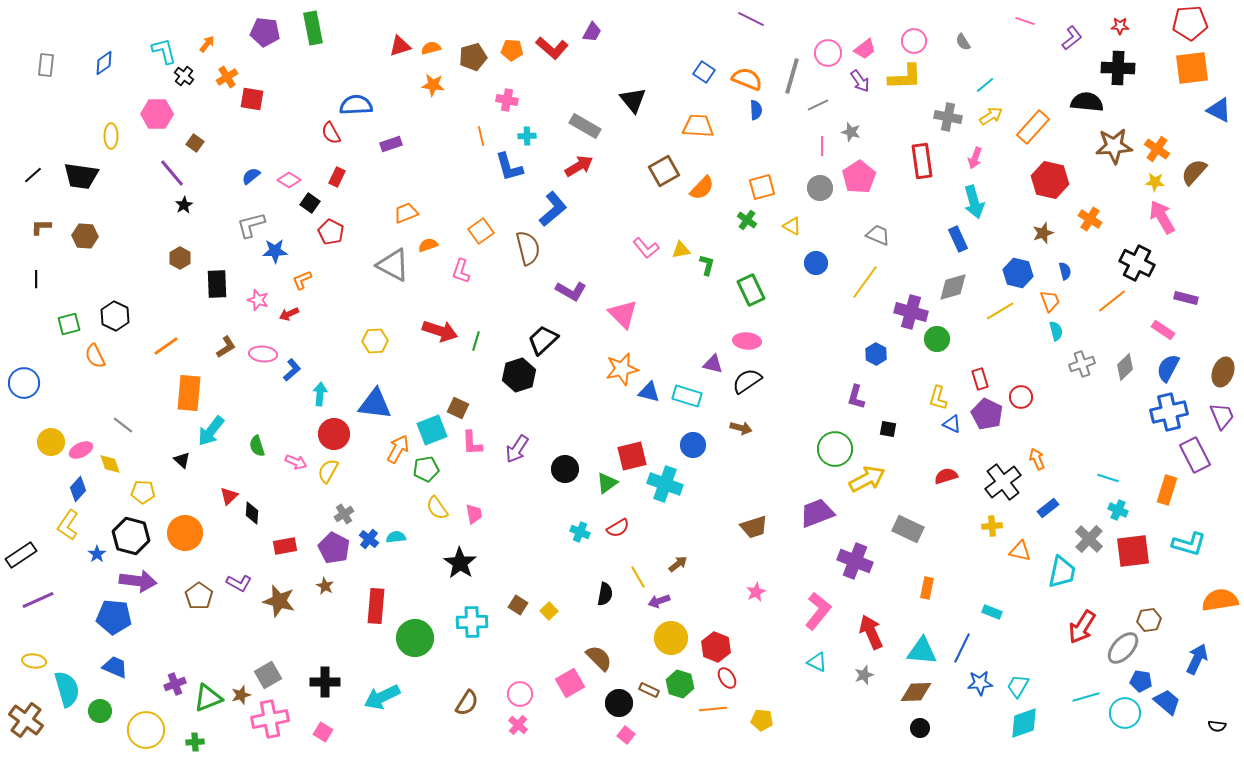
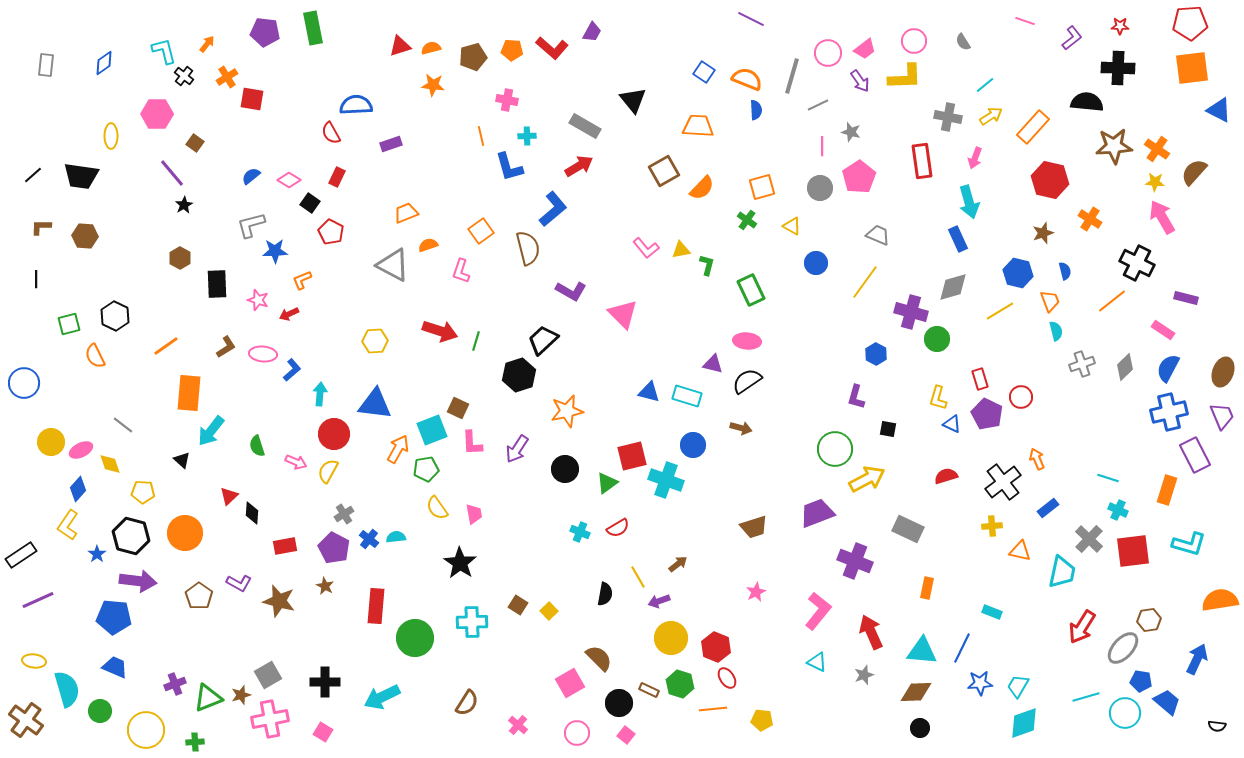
cyan arrow at (974, 202): moved 5 px left
orange star at (622, 369): moved 55 px left, 42 px down
cyan cross at (665, 484): moved 1 px right, 4 px up
pink circle at (520, 694): moved 57 px right, 39 px down
